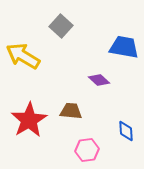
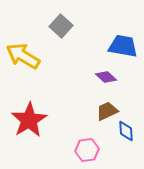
blue trapezoid: moved 1 px left, 1 px up
purple diamond: moved 7 px right, 3 px up
brown trapezoid: moved 36 px right; rotated 30 degrees counterclockwise
